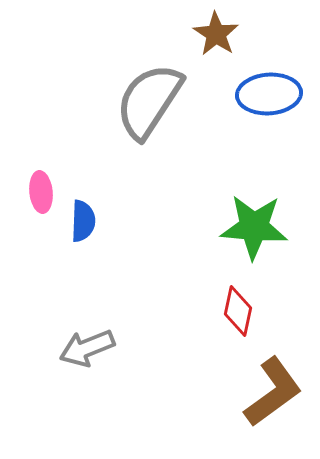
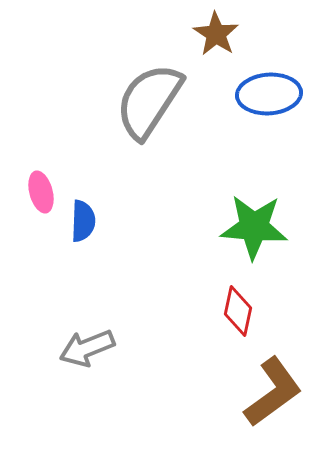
pink ellipse: rotated 9 degrees counterclockwise
